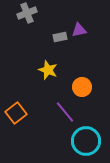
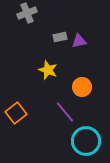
purple triangle: moved 11 px down
